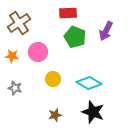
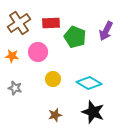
red rectangle: moved 17 px left, 10 px down
